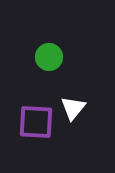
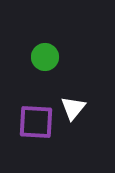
green circle: moved 4 px left
